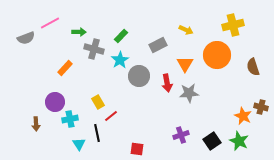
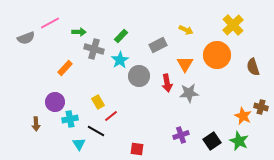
yellow cross: rotated 30 degrees counterclockwise
black line: moved 1 px left, 2 px up; rotated 48 degrees counterclockwise
